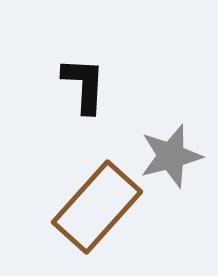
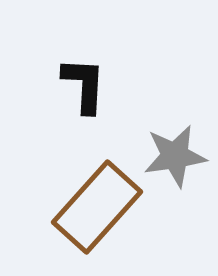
gray star: moved 4 px right; rotated 6 degrees clockwise
